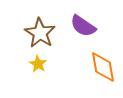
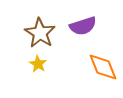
purple semicircle: rotated 52 degrees counterclockwise
orange diamond: rotated 12 degrees counterclockwise
